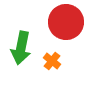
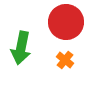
orange cross: moved 13 px right, 1 px up
